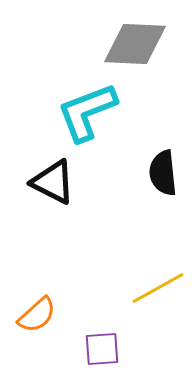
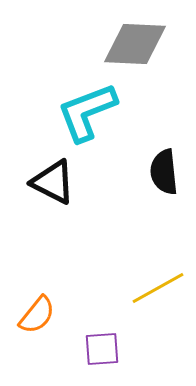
black semicircle: moved 1 px right, 1 px up
orange semicircle: rotated 9 degrees counterclockwise
